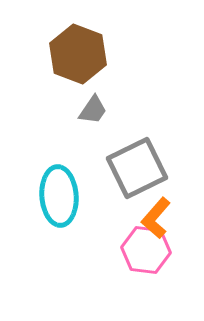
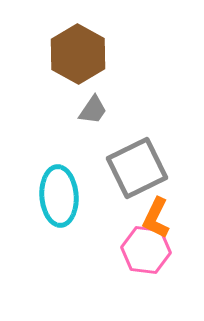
brown hexagon: rotated 8 degrees clockwise
orange L-shape: rotated 15 degrees counterclockwise
